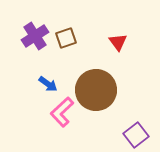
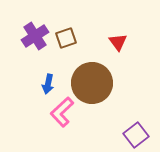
blue arrow: rotated 66 degrees clockwise
brown circle: moved 4 px left, 7 px up
